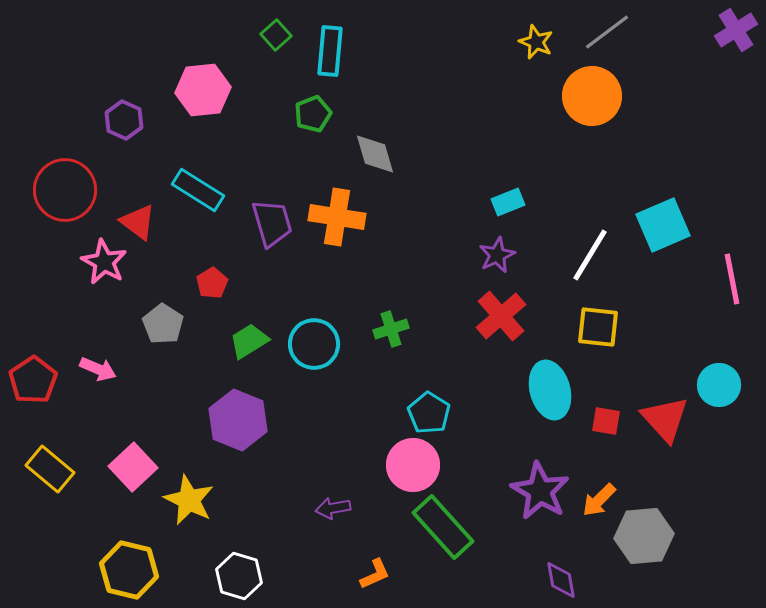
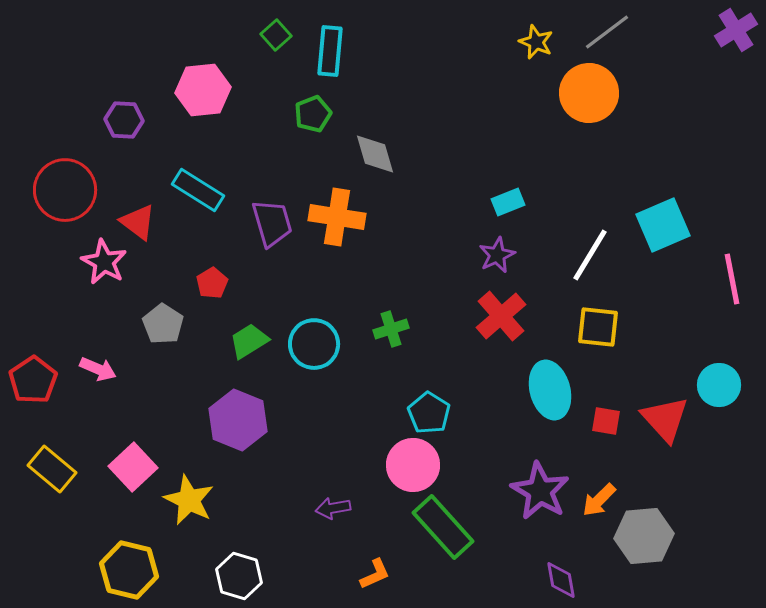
orange circle at (592, 96): moved 3 px left, 3 px up
purple hexagon at (124, 120): rotated 21 degrees counterclockwise
yellow rectangle at (50, 469): moved 2 px right
